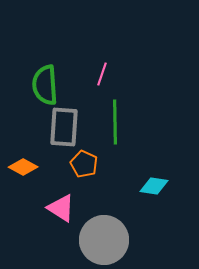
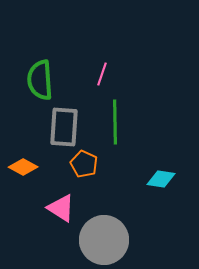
green semicircle: moved 5 px left, 5 px up
cyan diamond: moved 7 px right, 7 px up
